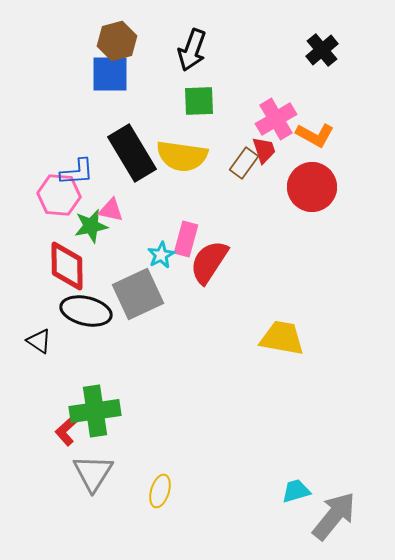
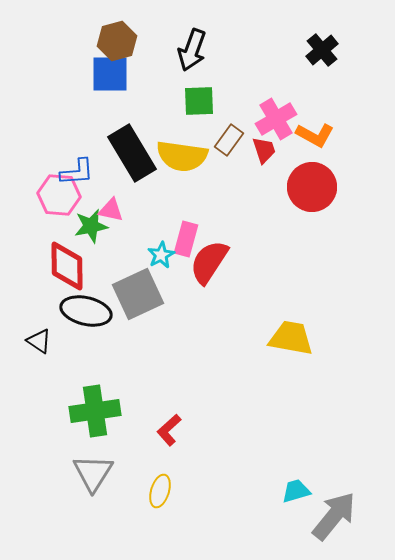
brown rectangle: moved 15 px left, 23 px up
yellow trapezoid: moved 9 px right
red L-shape: moved 102 px right
